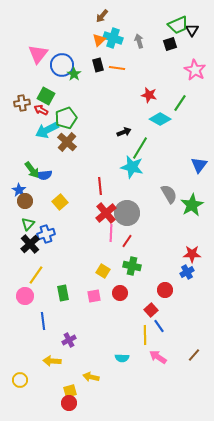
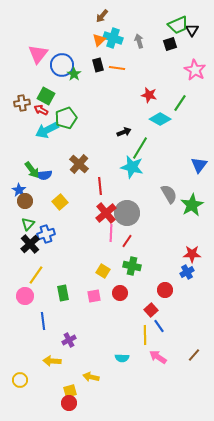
brown cross at (67, 142): moved 12 px right, 22 px down
